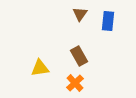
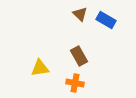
brown triangle: rotated 21 degrees counterclockwise
blue rectangle: moved 2 px left, 1 px up; rotated 66 degrees counterclockwise
orange cross: rotated 36 degrees counterclockwise
